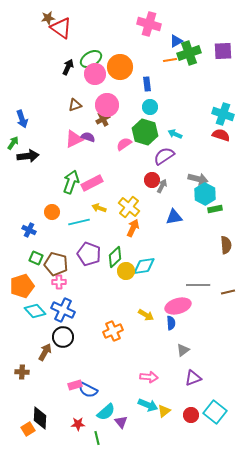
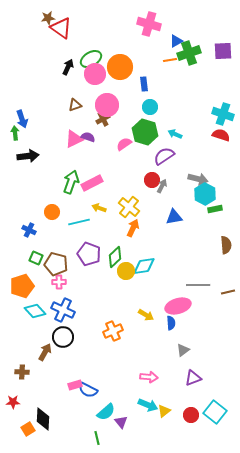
blue rectangle at (147, 84): moved 3 px left
green arrow at (13, 143): moved 2 px right, 10 px up; rotated 40 degrees counterclockwise
black diamond at (40, 418): moved 3 px right, 1 px down
red star at (78, 424): moved 65 px left, 22 px up
